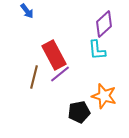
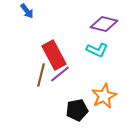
purple diamond: rotated 56 degrees clockwise
cyan L-shape: rotated 60 degrees counterclockwise
brown line: moved 7 px right, 2 px up
orange star: rotated 30 degrees clockwise
black pentagon: moved 2 px left, 2 px up
